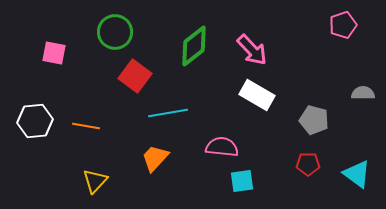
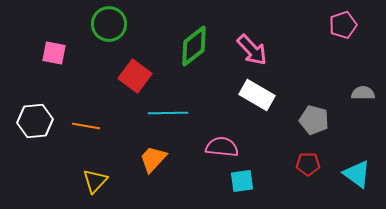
green circle: moved 6 px left, 8 px up
cyan line: rotated 9 degrees clockwise
orange trapezoid: moved 2 px left, 1 px down
